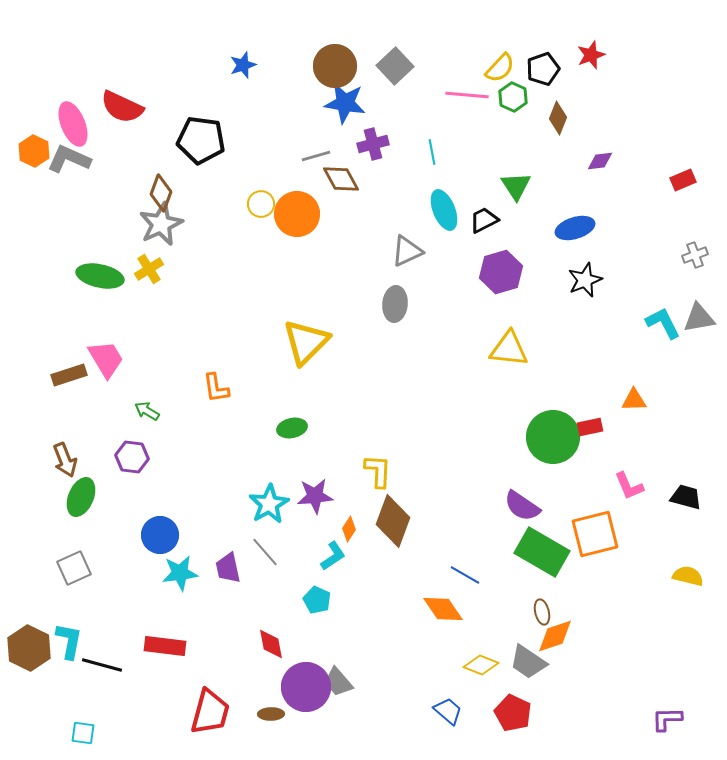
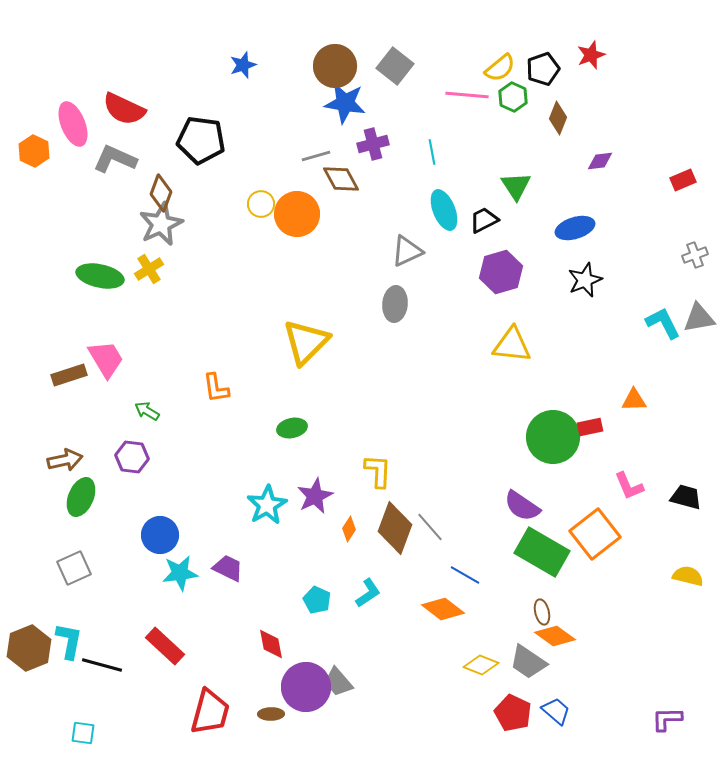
gray square at (395, 66): rotated 9 degrees counterclockwise
yellow semicircle at (500, 68): rotated 8 degrees clockwise
red semicircle at (122, 107): moved 2 px right, 2 px down
gray L-shape at (69, 159): moved 46 px right
yellow triangle at (509, 349): moved 3 px right, 4 px up
brown arrow at (65, 460): rotated 80 degrees counterclockwise
purple star at (315, 496): rotated 21 degrees counterclockwise
cyan star at (269, 504): moved 2 px left, 1 px down
brown diamond at (393, 521): moved 2 px right, 7 px down
orange square at (595, 534): rotated 24 degrees counterclockwise
gray line at (265, 552): moved 165 px right, 25 px up
cyan L-shape at (333, 556): moved 35 px right, 37 px down
purple trapezoid at (228, 568): rotated 128 degrees clockwise
orange diamond at (443, 609): rotated 18 degrees counterclockwise
orange diamond at (555, 636): rotated 54 degrees clockwise
red rectangle at (165, 646): rotated 36 degrees clockwise
brown hexagon at (29, 648): rotated 12 degrees clockwise
blue trapezoid at (448, 711): moved 108 px right
